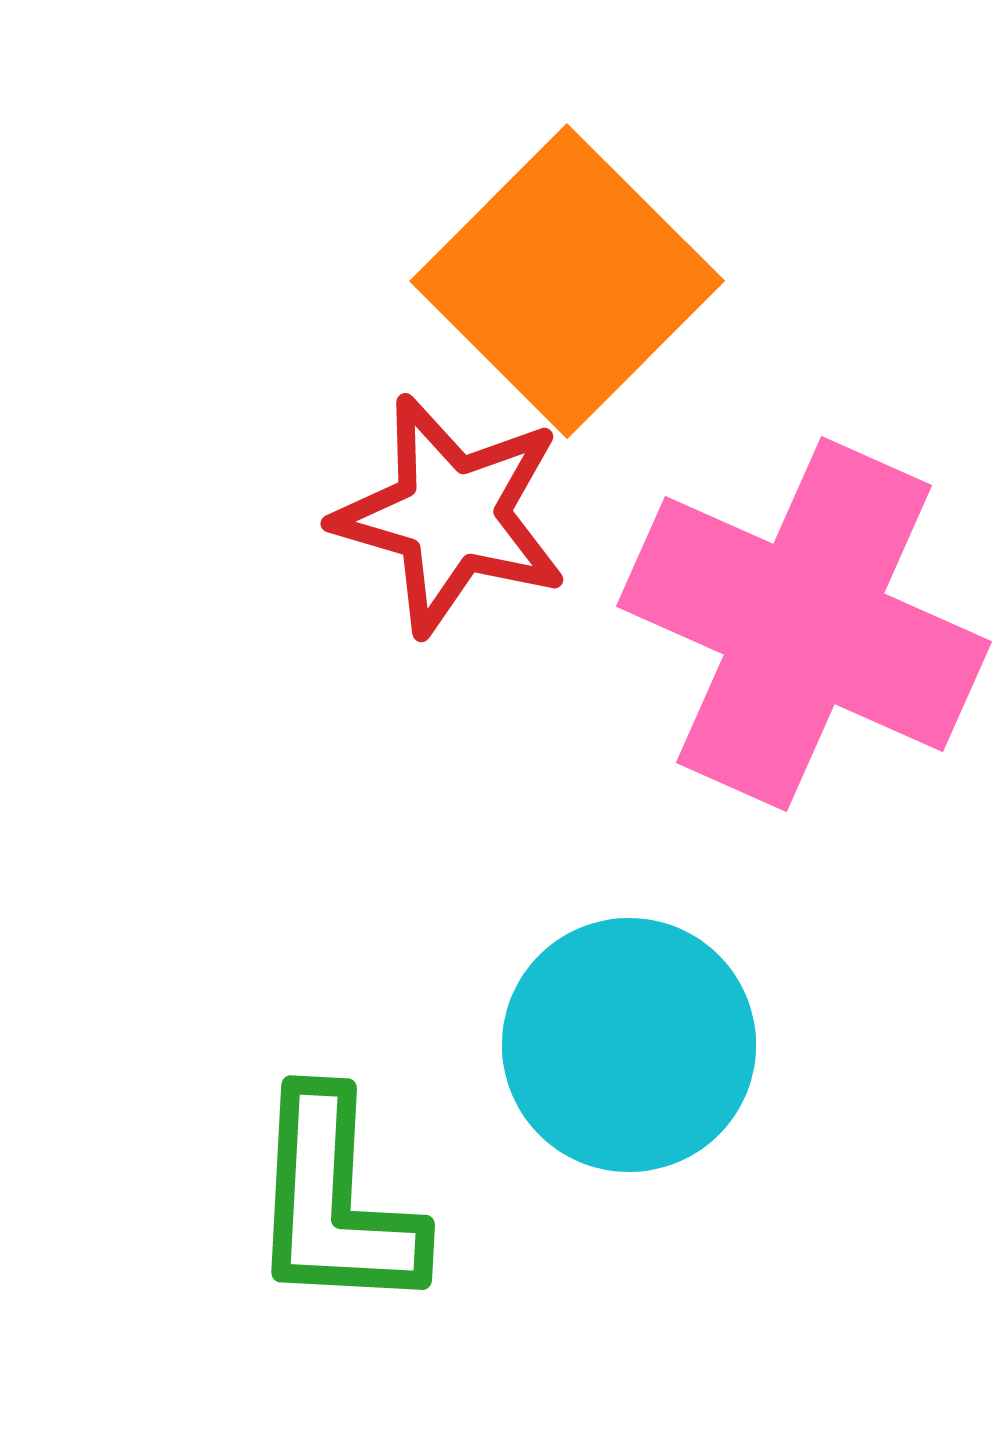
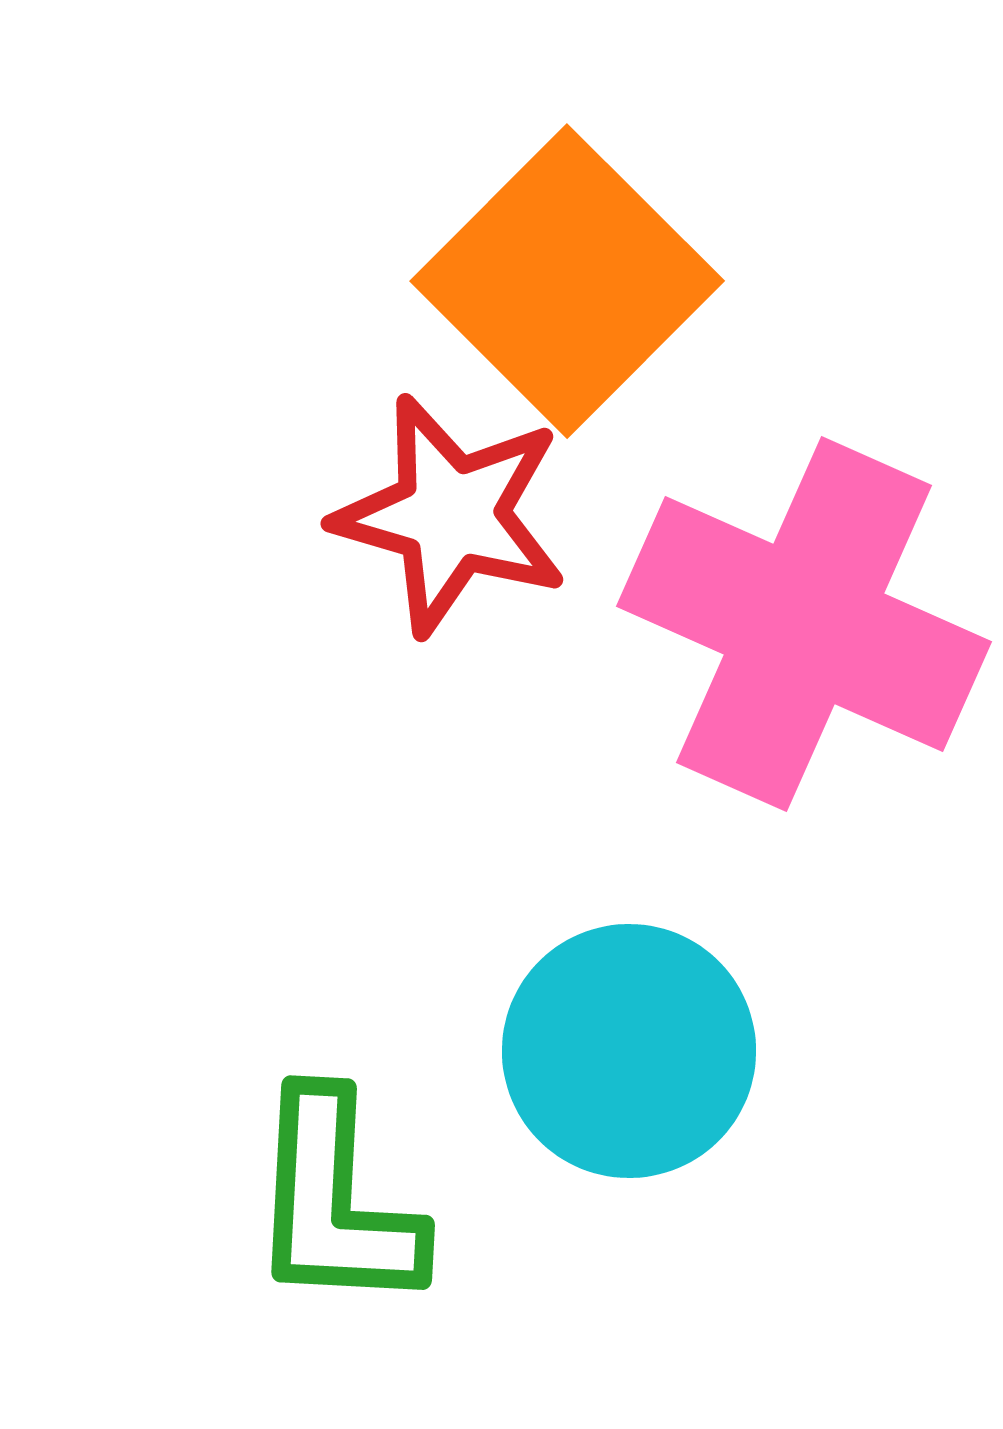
cyan circle: moved 6 px down
